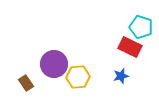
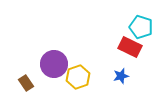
yellow hexagon: rotated 15 degrees counterclockwise
